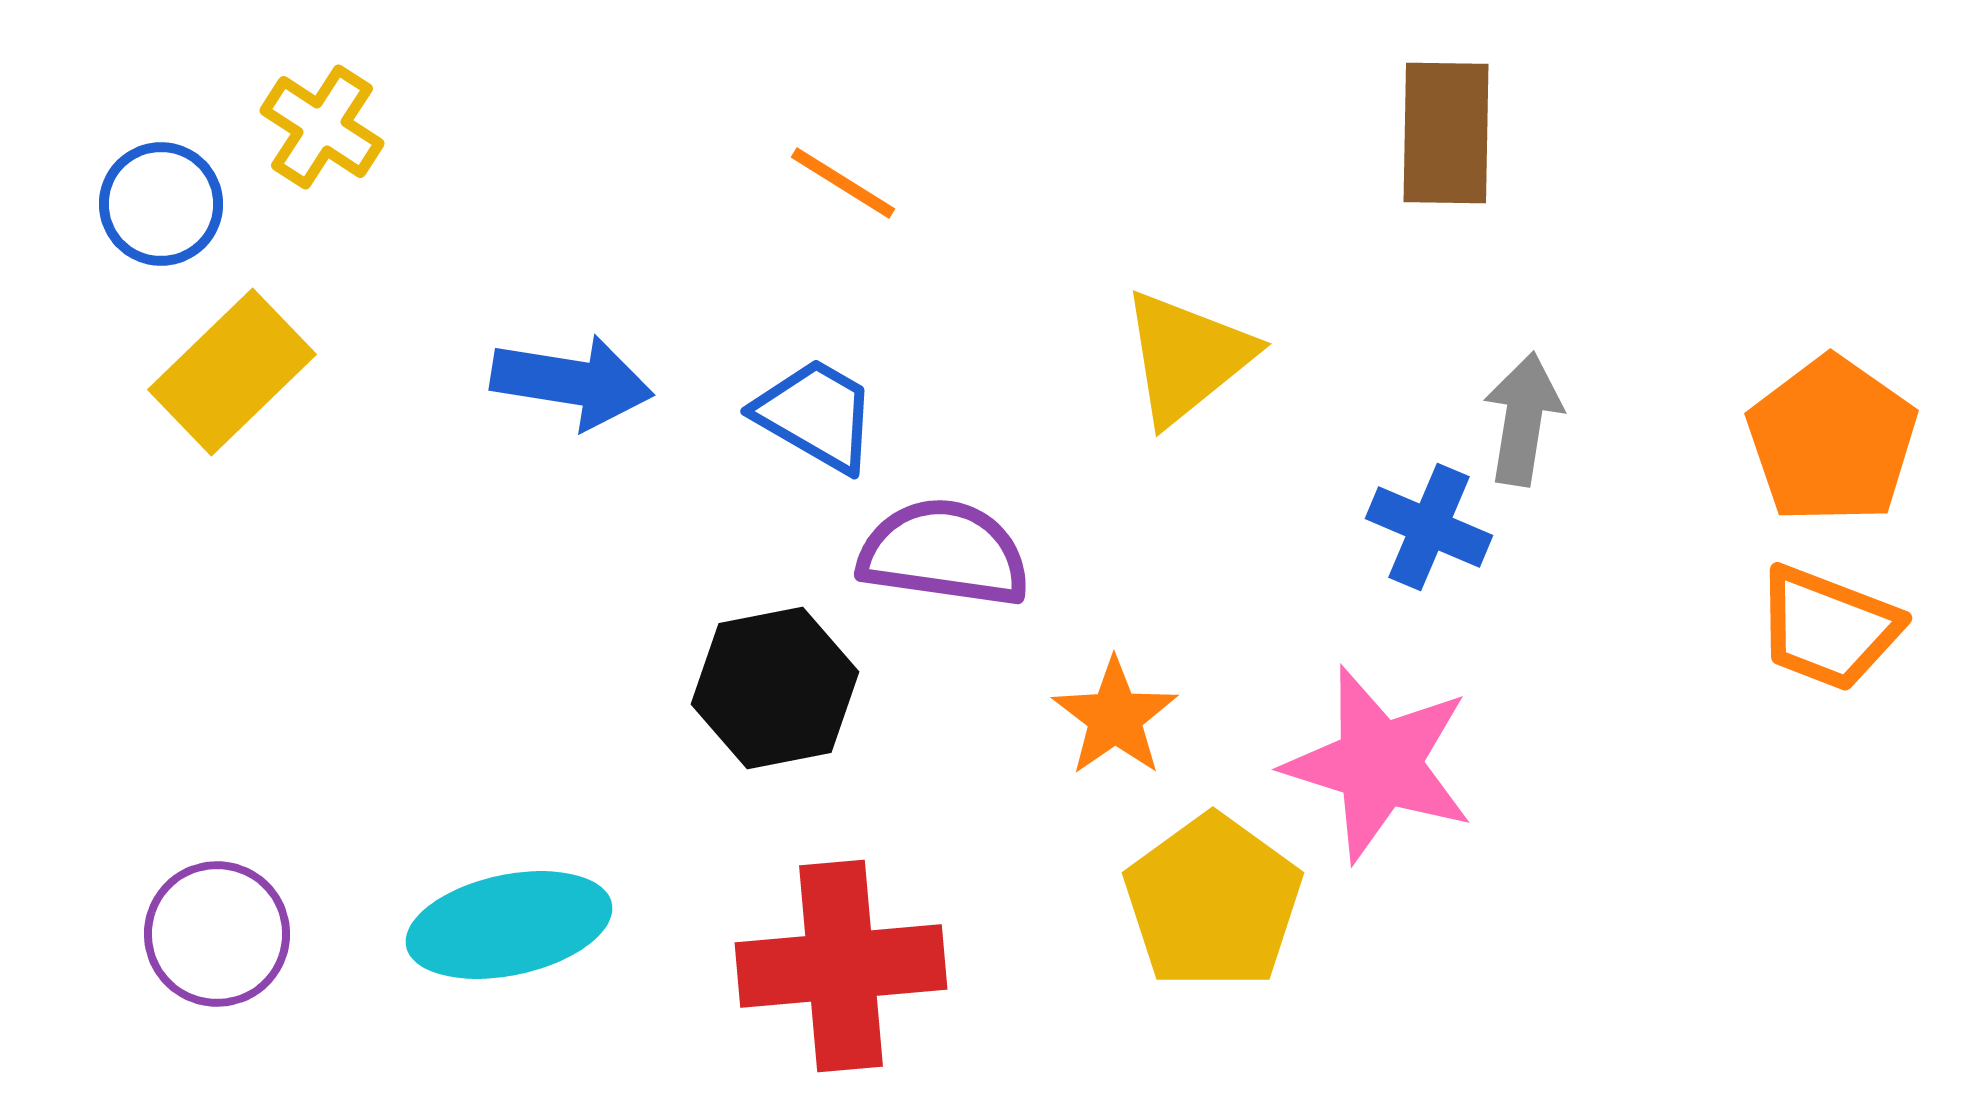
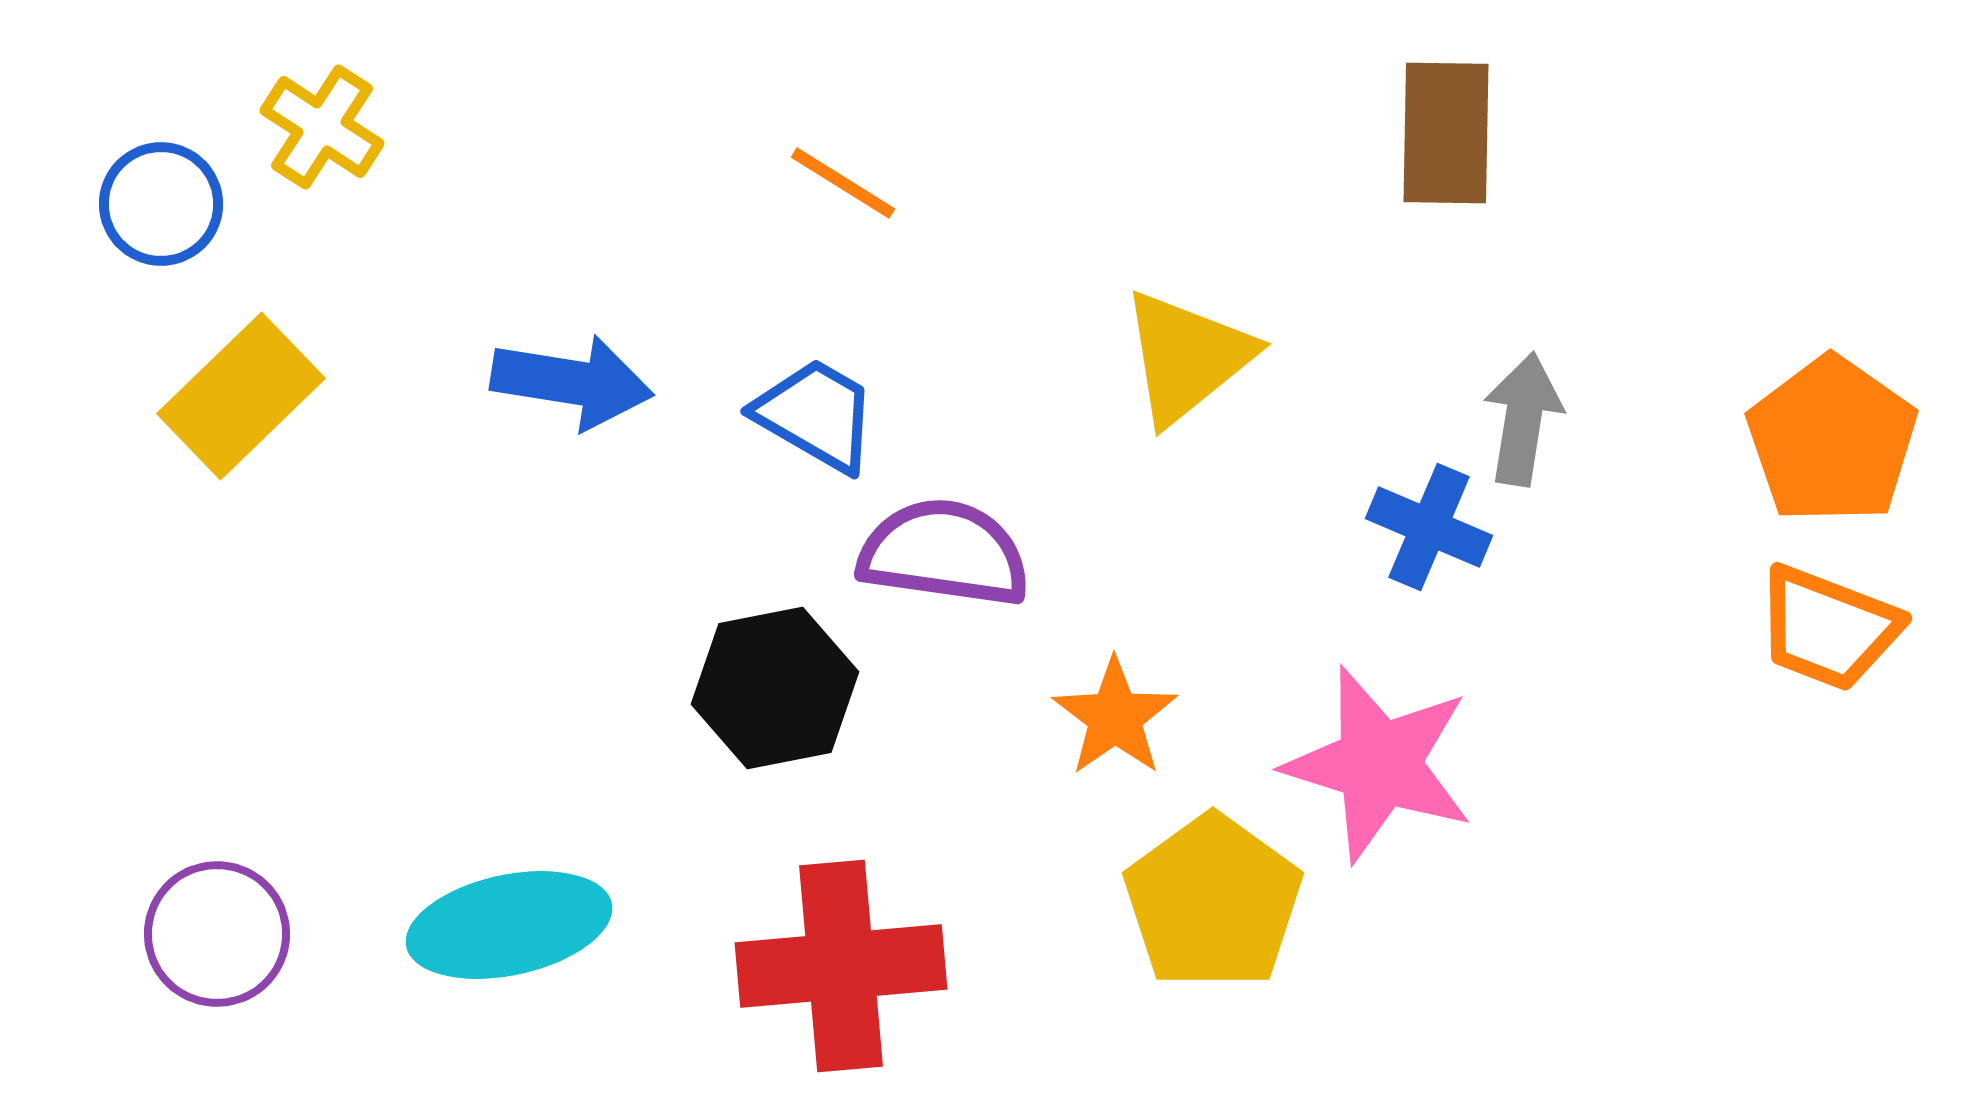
yellow rectangle: moved 9 px right, 24 px down
